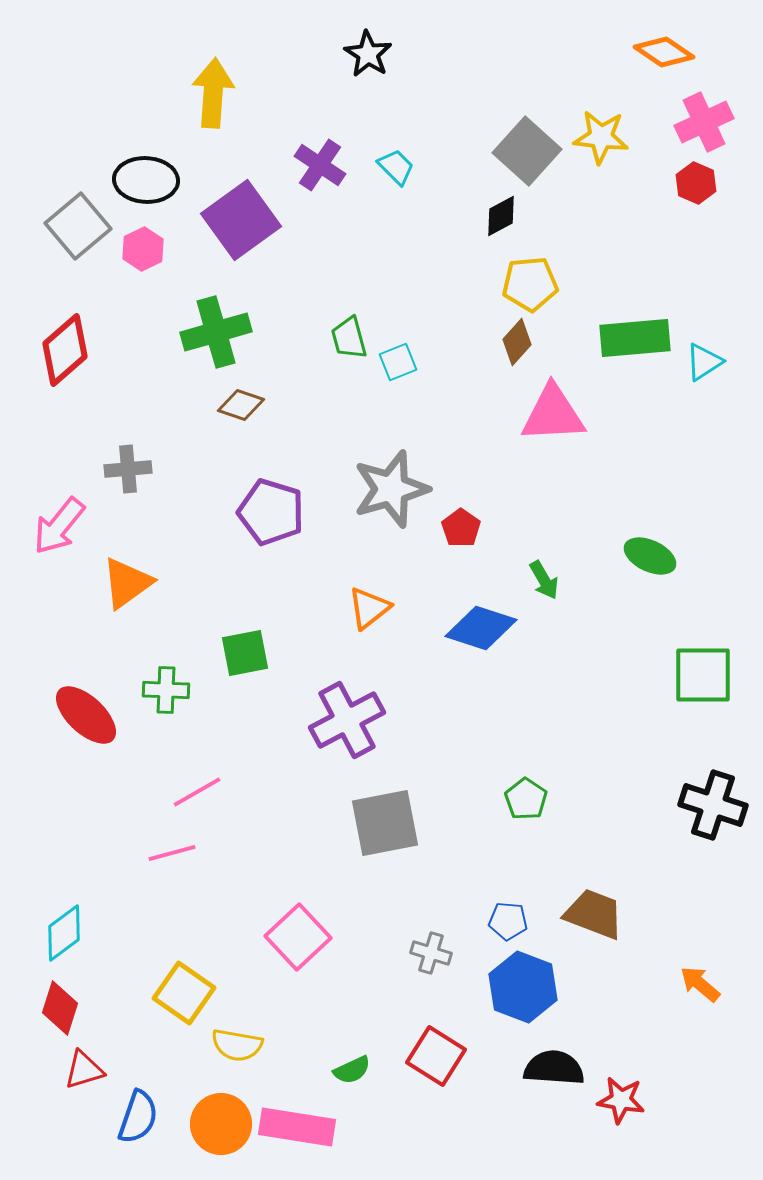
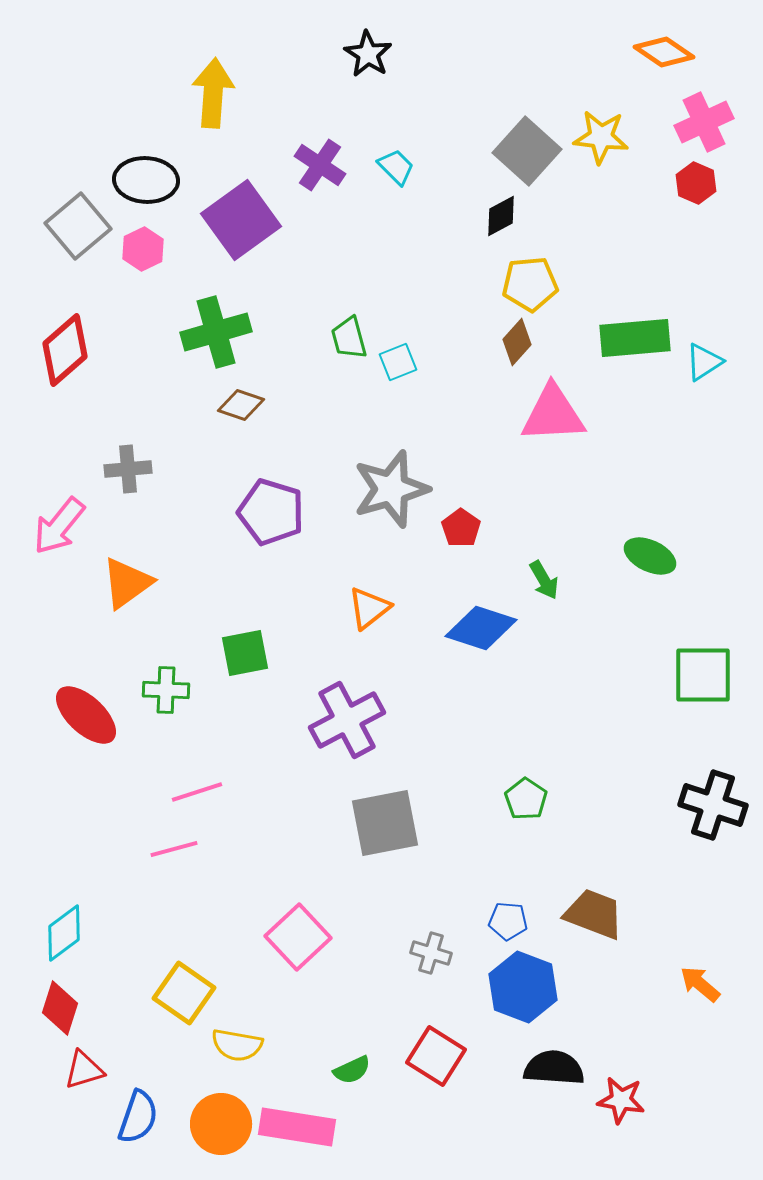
pink line at (197, 792): rotated 12 degrees clockwise
pink line at (172, 853): moved 2 px right, 4 px up
